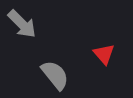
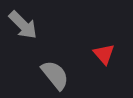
gray arrow: moved 1 px right, 1 px down
